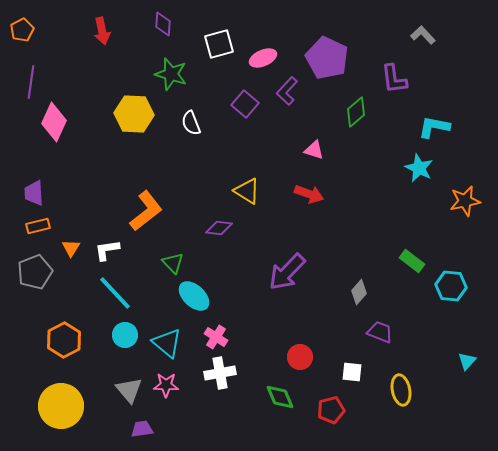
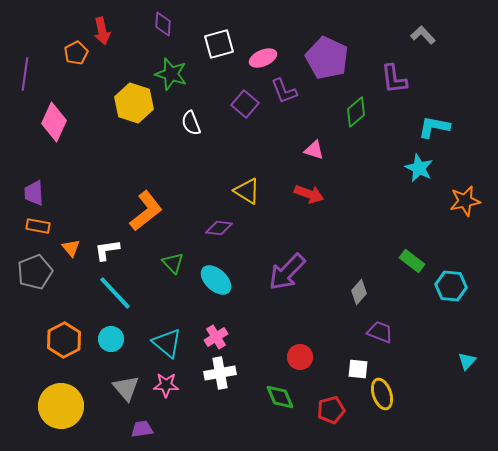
orange pentagon at (22, 30): moved 54 px right, 23 px down
purple line at (31, 82): moved 6 px left, 8 px up
purple L-shape at (287, 91): moved 3 px left; rotated 64 degrees counterclockwise
yellow hexagon at (134, 114): moved 11 px up; rotated 15 degrees clockwise
orange rectangle at (38, 226): rotated 25 degrees clockwise
orange triangle at (71, 248): rotated 12 degrees counterclockwise
cyan ellipse at (194, 296): moved 22 px right, 16 px up
cyan circle at (125, 335): moved 14 px left, 4 px down
pink cross at (216, 337): rotated 25 degrees clockwise
white square at (352, 372): moved 6 px right, 3 px up
gray triangle at (129, 390): moved 3 px left, 2 px up
yellow ellipse at (401, 390): moved 19 px left, 4 px down; rotated 8 degrees counterclockwise
